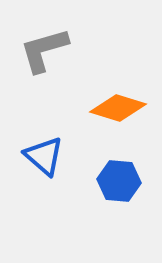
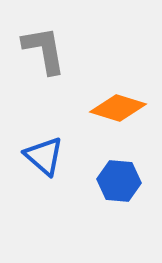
gray L-shape: rotated 96 degrees clockwise
